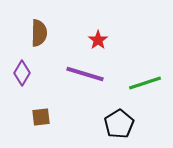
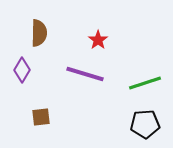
purple diamond: moved 3 px up
black pentagon: moved 26 px right; rotated 28 degrees clockwise
